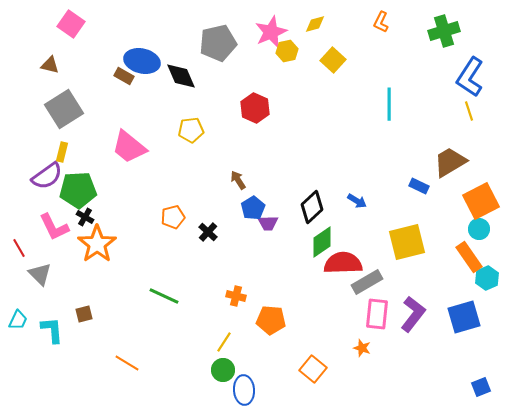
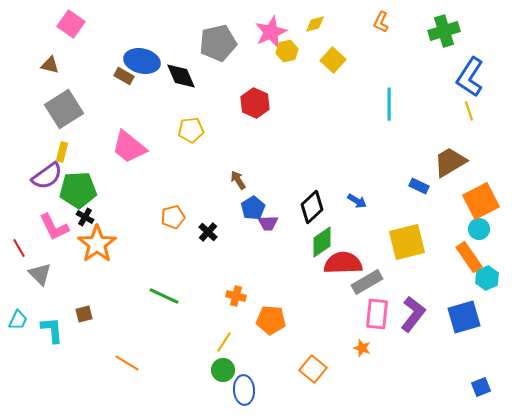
red hexagon at (255, 108): moved 5 px up
